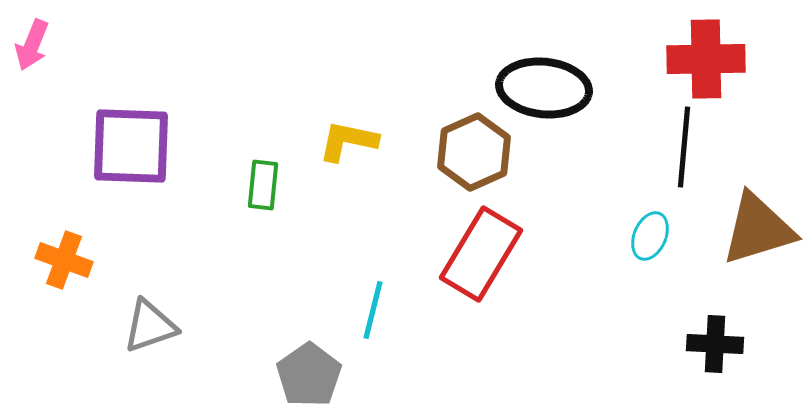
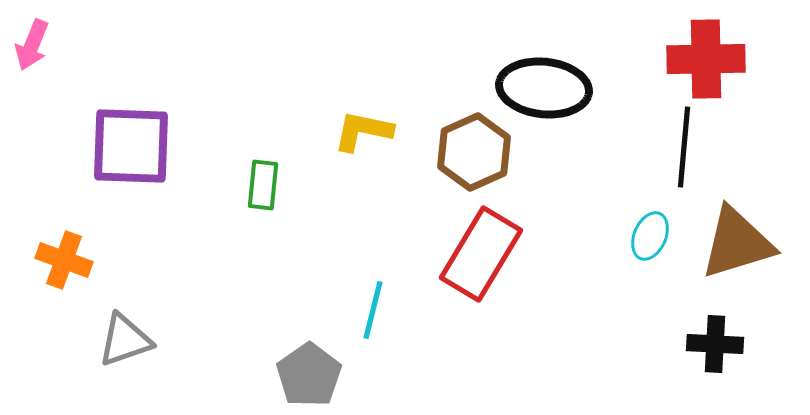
yellow L-shape: moved 15 px right, 10 px up
brown triangle: moved 21 px left, 14 px down
gray triangle: moved 25 px left, 14 px down
